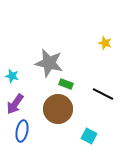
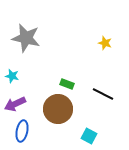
gray star: moved 23 px left, 25 px up
green rectangle: moved 1 px right
purple arrow: rotated 30 degrees clockwise
